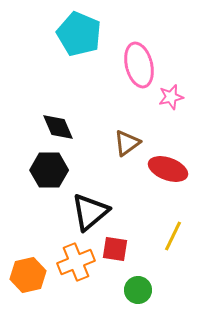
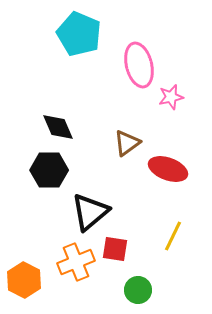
orange hexagon: moved 4 px left, 5 px down; rotated 20 degrees counterclockwise
